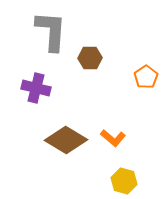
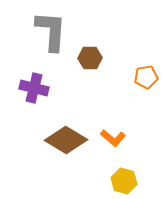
orange pentagon: rotated 25 degrees clockwise
purple cross: moved 2 px left
